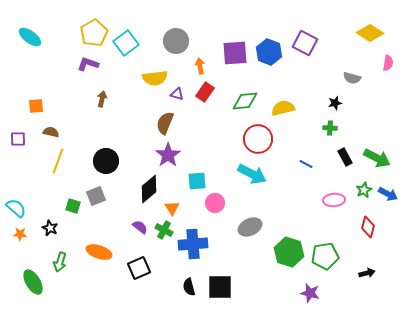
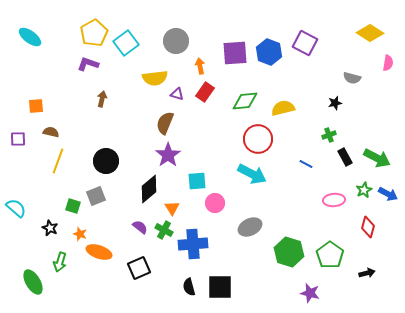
green cross at (330, 128): moved 1 px left, 7 px down; rotated 24 degrees counterclockwise
orange star at (20, 234): moved 60 px right; rotated 16 degrees clockwise
green pentagon at (325, 256): moved 5 px right, 1 px up; rotated 28 degrees counterclockwise
